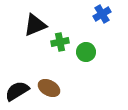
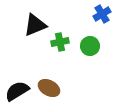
green circle: moved 4 px right, 6 px up
